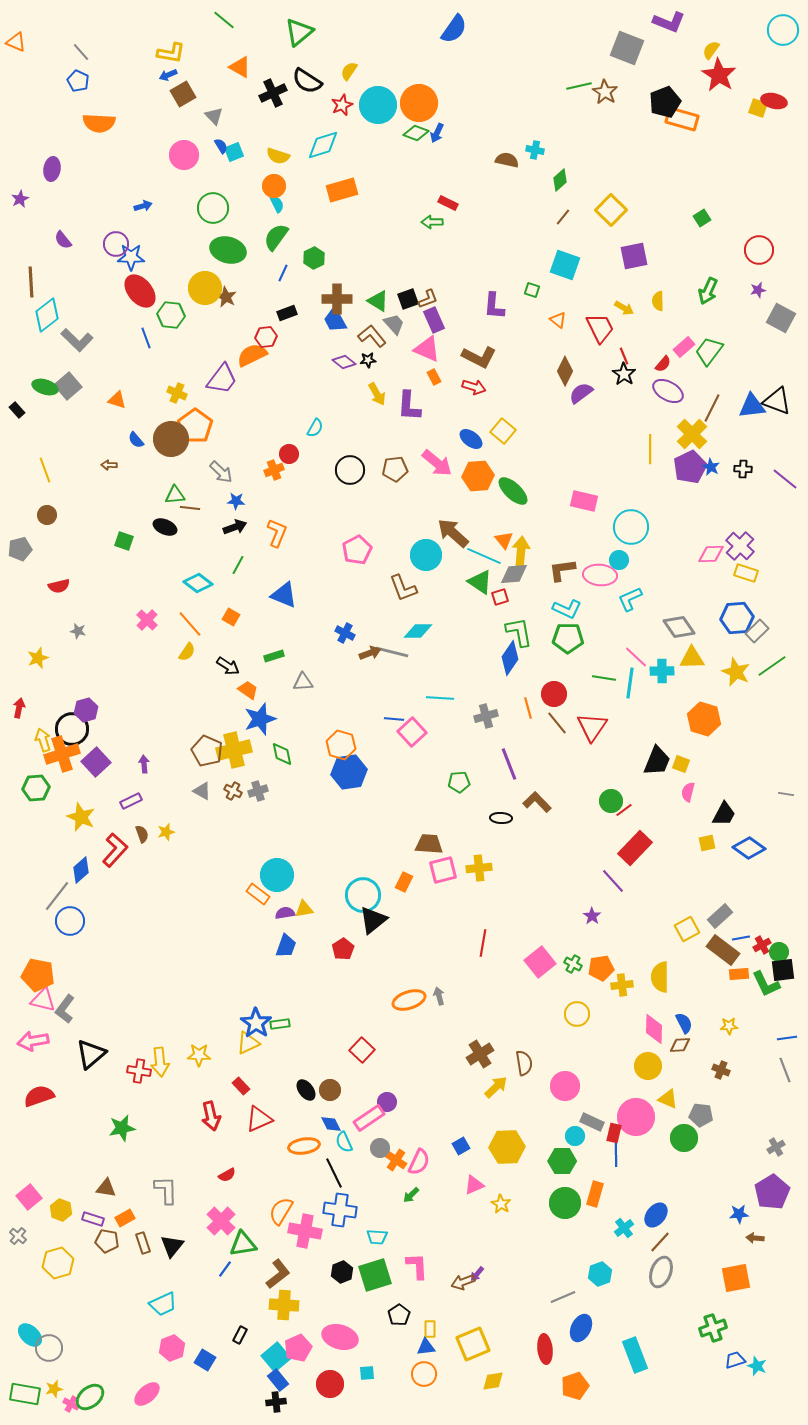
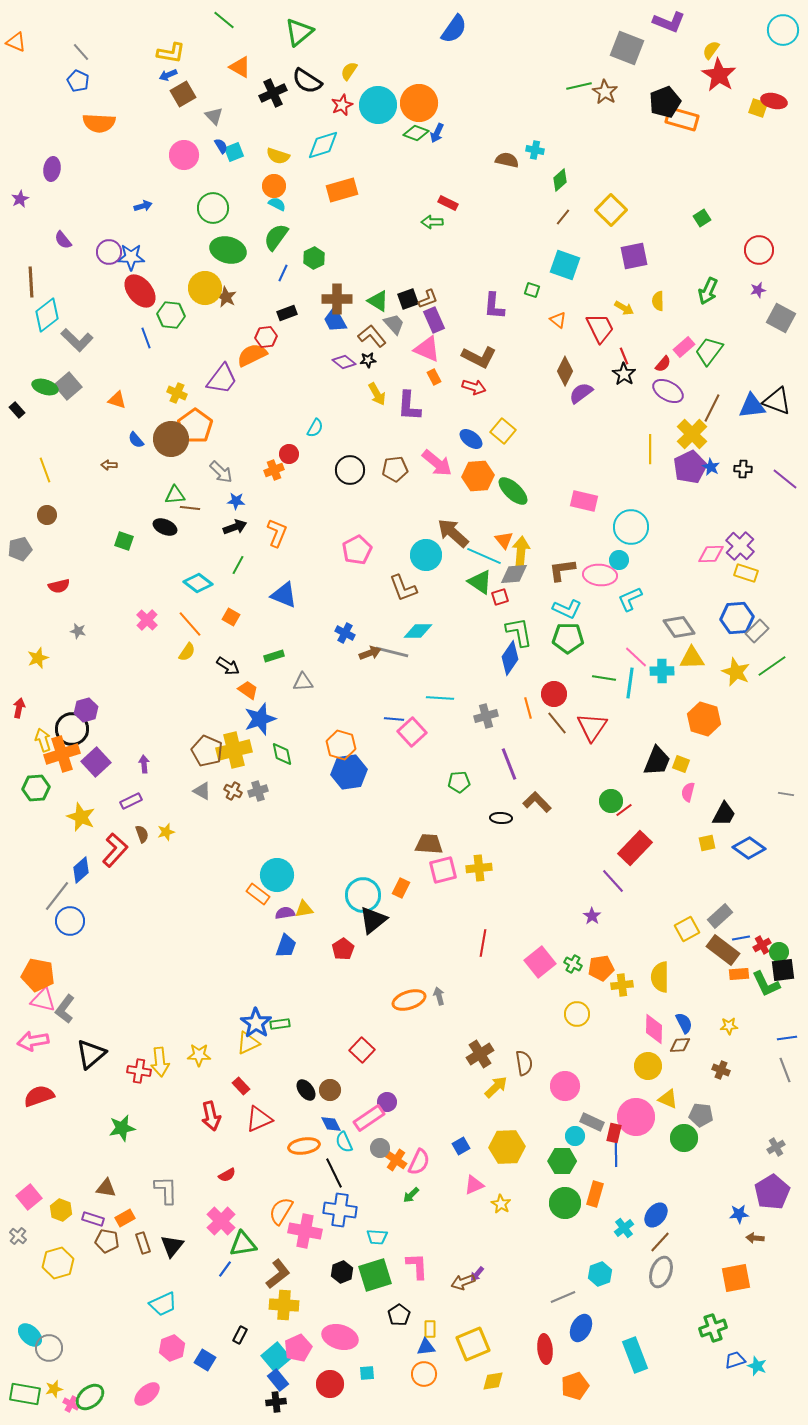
cyan semicircle at (277, 204): rotated 36 degrees counterclockwise
purple circle at (116, 244): moved 7 px left, 8 px down
orange rectangle at (404, 882): moved 3 px left, 6 px down
